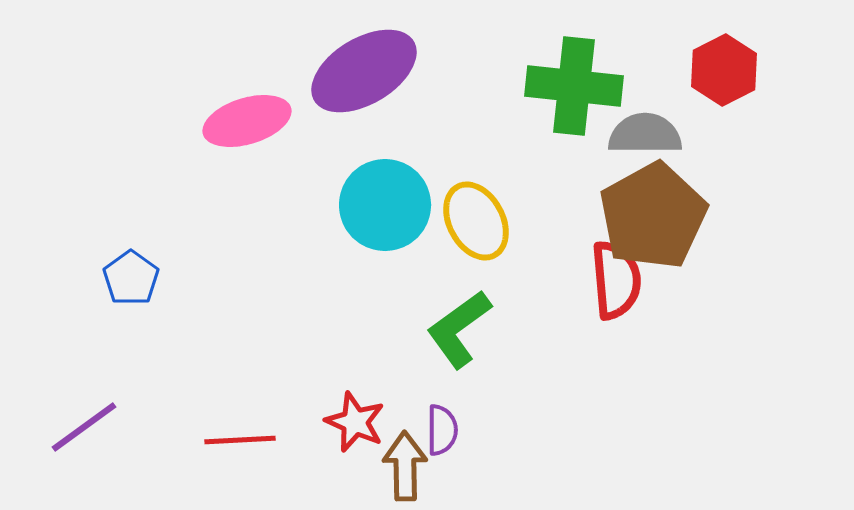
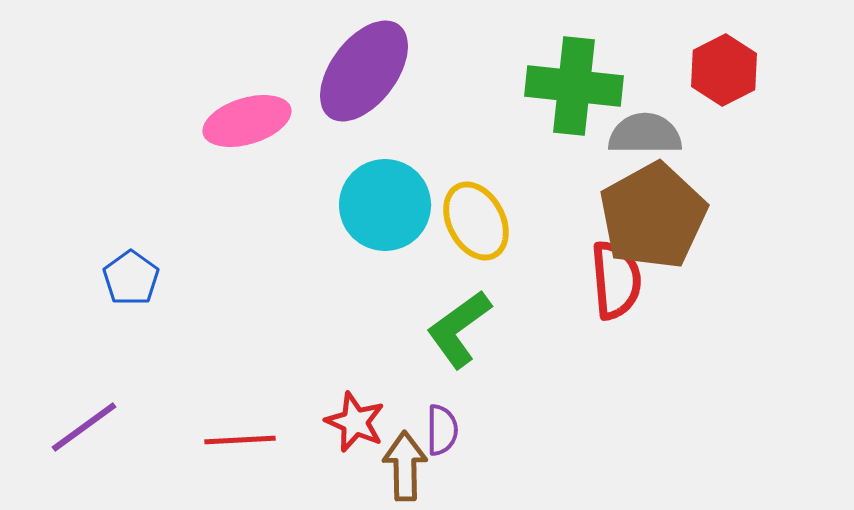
purple ellipse: rotated 22 degrees counterclockwise
